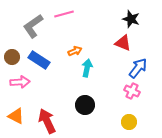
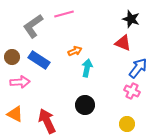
orange triangle: moved 1 px left, 2 px up
yellow circle: moved 2 px left, 2 px down
